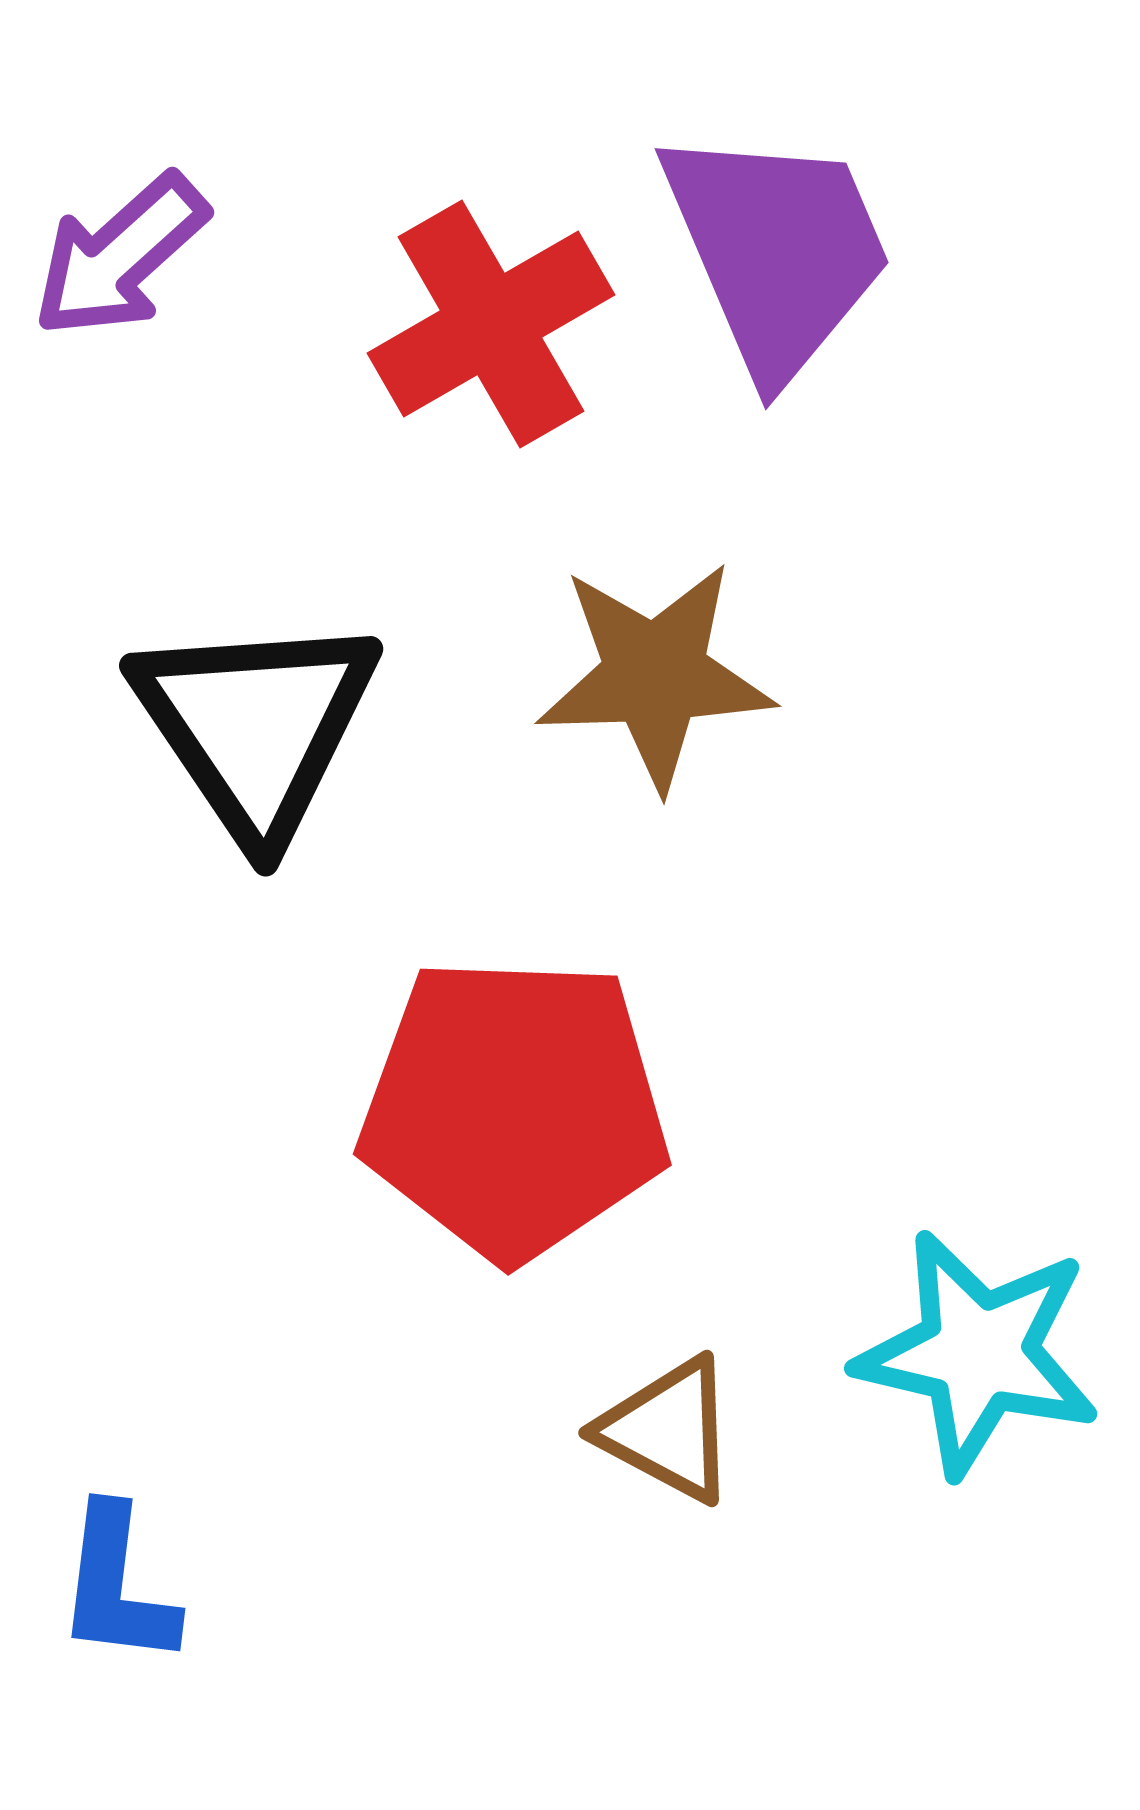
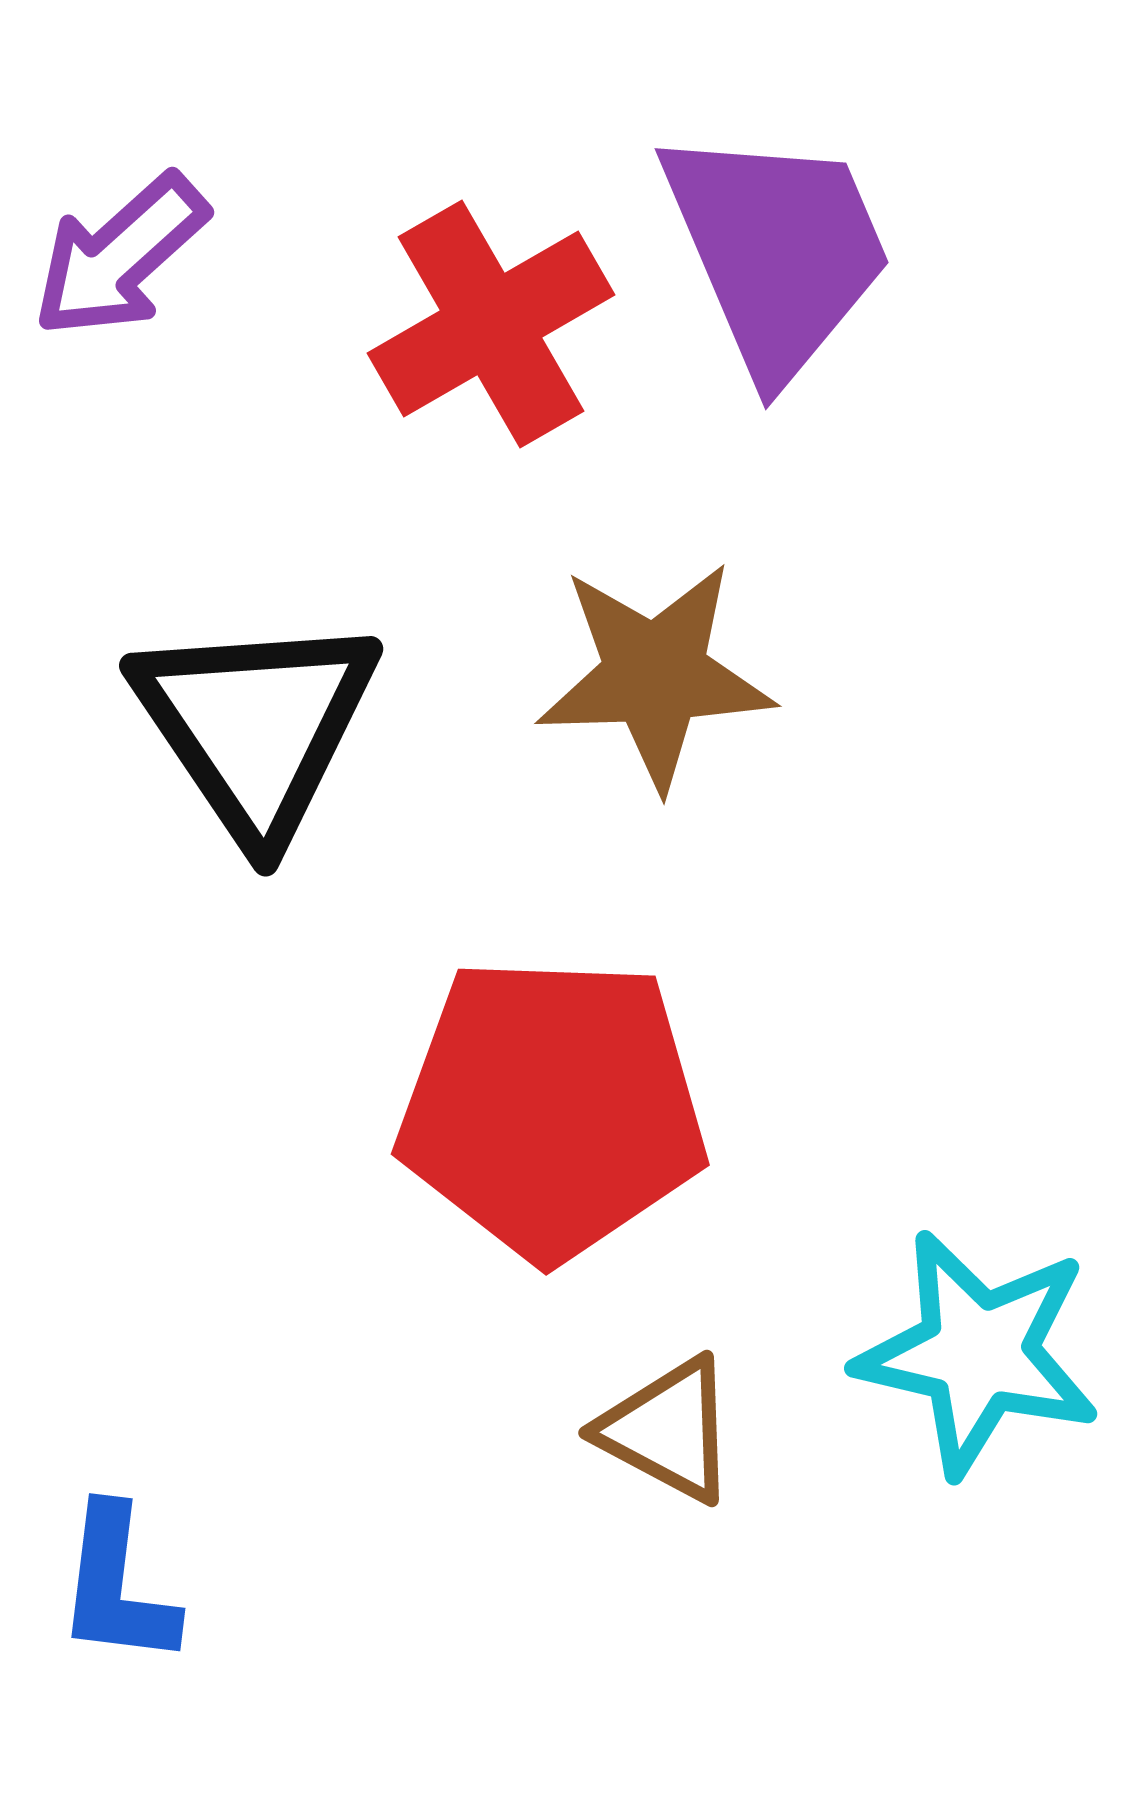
red pentagon: moved 38 px right
